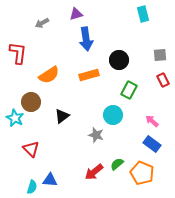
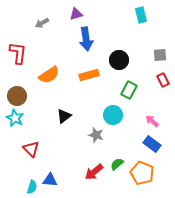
cyan rectangle: moved 2 px left, 1 px down
brown circle: moved 14 px left, 6 px up
black triangle: moved 2 px right
